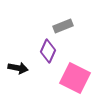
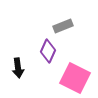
black arrow: rotated 72 degrees clockwise
